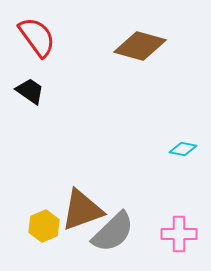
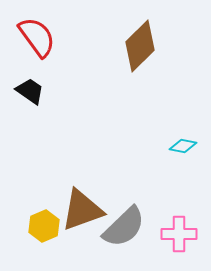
brown diamond: rotated 60 degrees counterclockwise
cyan diamond: moved 3 px up
gray semicircle: moved 11 px right, 5 px up
